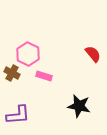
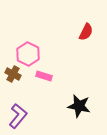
red semicircle: moved 7 px left, 22 px up; rotated 66 degrees clockwise
brown cross: moved 1 px right, 1 px down
purple L-shape: moved 1 px down; rotated 45 degrees counterclockwise
